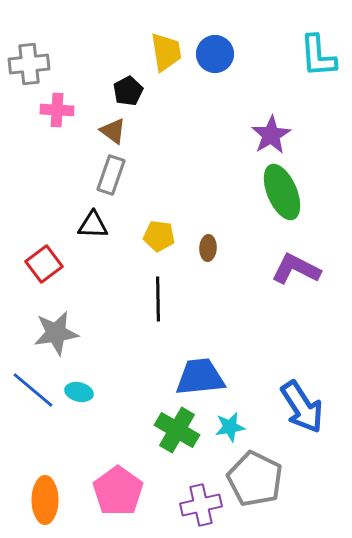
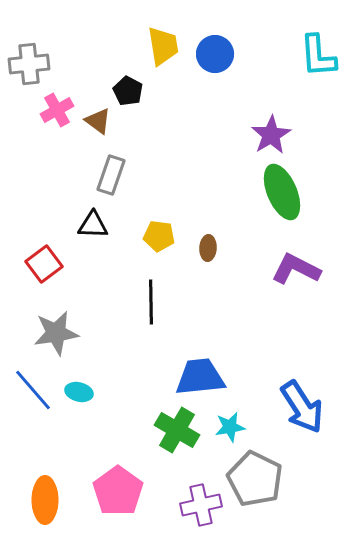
yellow trapezoid: moved 3 px left, 6 px up
black pentagon: rotated 16 degrees counterclockwise
pink cross: rotated 32 degrees counterclockwise
brown triangle: moved 15 px left, 10 px up
black line: moved 7 px left, 3 px down
blue line: rotated 9 degrees clockwise
